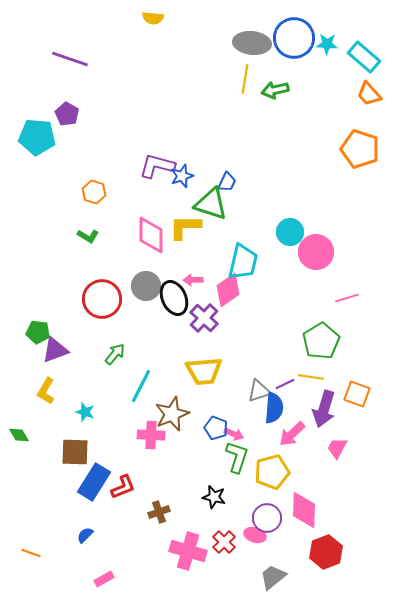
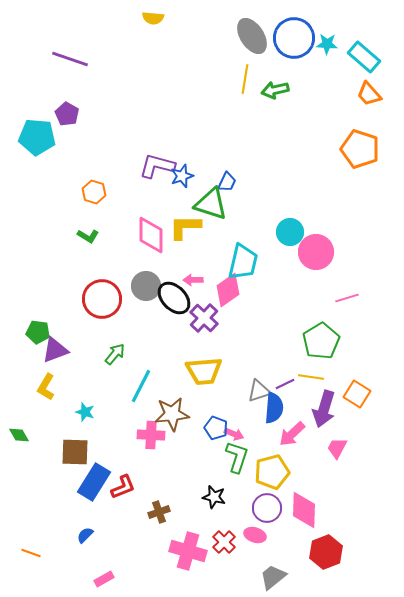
gray ellipse at (252, 43): moved 7 px up; rotated 51 degrees clockwise
black ellipse at (174, 298): rotated 20 degrees counterclockwise
yellow L-shape at (46, 391): moved 4 px up
orange square at (357, 394): rotated 12 degrees clockwise
brown star at (172, 414): rotated 16 degrees clockwise
purple circle at (267, 518): moved 10 px up
